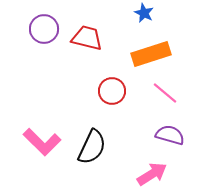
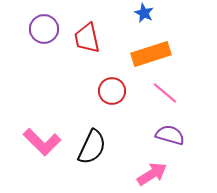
red trapezoid: rotated 116 degrees counterclockwise
